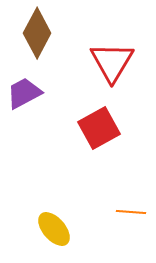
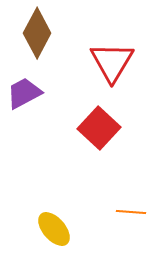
red square: rotated 18 degrees counterclockwise
